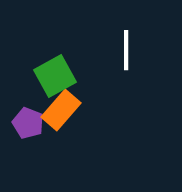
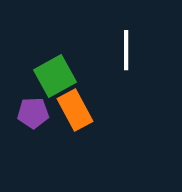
orange rectangle: moved 14 px right; rotated 69 degrees counterclockwise
purple pentagon: moved 5 px right, 10 px up; rotated 24 degrees counterclockwise
